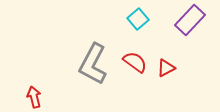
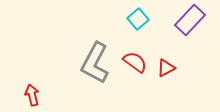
gray L-shape: moved 2 px right, 1 px up
red arrow: moved 2 px left, 2 px up
